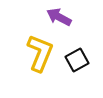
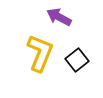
black square: rotated 10 degrees counterclockwise
